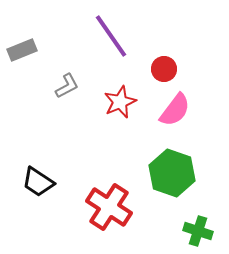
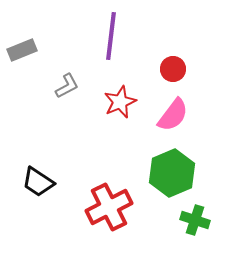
purple line: rotated 42 degrees clockwise
red circle: moved 9 px right
pink semicircle: moved 2 px left, 5 px down
green hexagon: rotated 18 degrees clockwise
red cross: rotated 30 degrees clockwise
green cross: moved 3 px left, 11 px up
